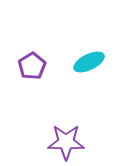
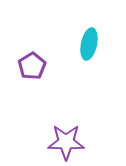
cyan ellipse: moved 18 px up; rotated 52 degrees counterclockwise
